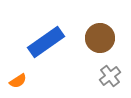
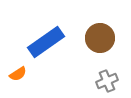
gray cross: moved 3 px left, 5 px down; rotated 15 degrees clockwise
orange semicircle: moved 7 px up
